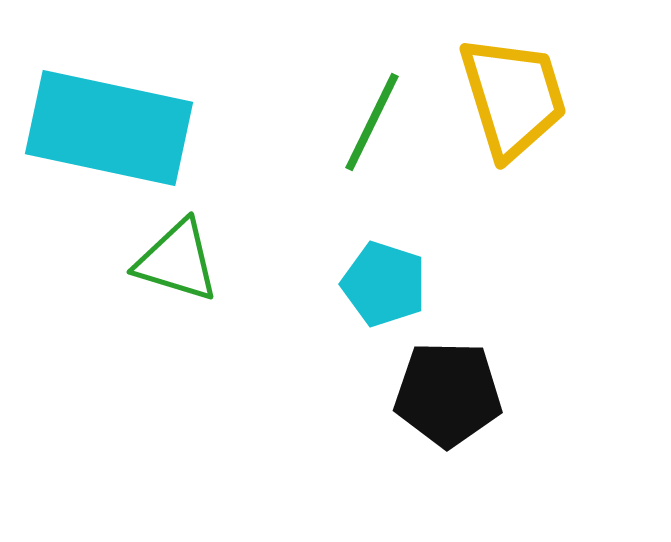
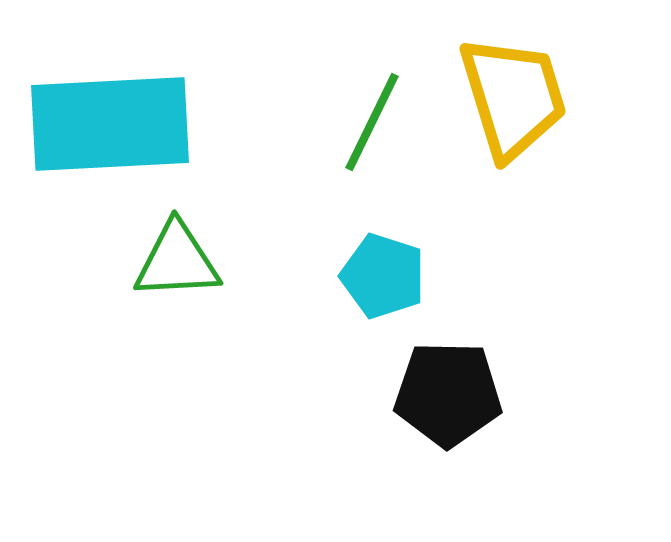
cyan rectangle: moved 1 px right, 4 px up; rotated 15 degrees counterclockwise
green triangle: rotated 20 degrees counterclockwise
cyan pentagon: moved 1 px left, 8 px up
